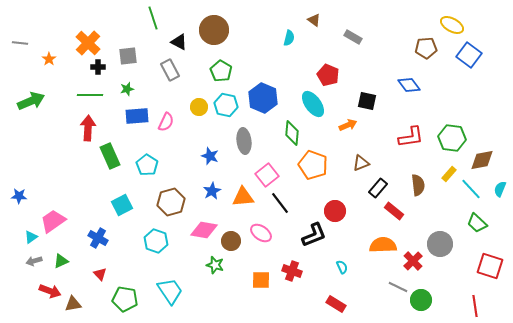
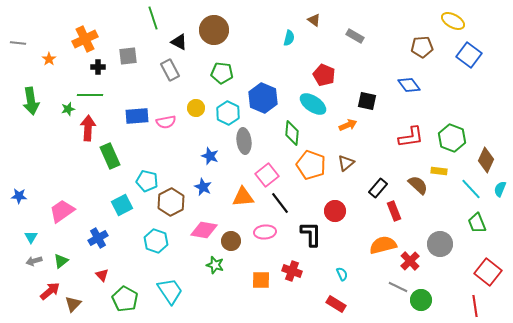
yellow ellipse at (452, 25): moved 1 px right, 4 px up
gray rectangle at (353, 37): moved 2 px right, 1 px up
gray line at (20, 43): moved 2 px left
orange cross at (88, 43): moved 3 px left, 4 px up; rotated 20 degrees clockwise
brown pentagon at (426, 48): moved 4 px left, 1 px up
green pentagon at (221, 71): moved 1 px right, 2 px down; rotated 25 degrees counterclockwise
red pentagon at (328, 75): moved 4 px left
green star at (127, 89): moved 59 px left, 20 px down
green arrow at (31, 101): rotated 104 degrees clockwise
cyan ellipse at (313, 104): rotated 20 degrees counterclockwise
cyan hexagon at (226, 105): moved 2 px right, 8 px down; rotated 15 degrees clockwise
yellow circle at (199, 107): moved 3 px left, 1 px down
pink semicircle at (166, 122): rotated 54 degrees clockwise
green hexagon at (452, 138): rotated 12 degrees clockwise
brown diamond at (482, 160): moved 4 px right; rotated 55 degrees counterclockwise
brown triangle at (361, 163): moved 15 px left; rotated 18 degrees counterclockwise
cyan pentagon at (147, 165): moved 16 px down; rotated 20 degrees counterclockwise
orange pentagon at (313, 165): moved 2 px left
yellow rectangle at (449, 174): moved 10 px left, 3 px up; rotated 56 degrees clockwise
brown semicircle at (418, 185): rotated 40 degrees counterclockwise
blue star at (212, 191): moved 9 px left, 4 px up; rotated 18 degrees counterclockwise
brown hexagon at (171, 202): rotated 12 degrees counterclockwise
red rectangle at (394, 211): rotated 30 degrees clockwise
pink trapezoid at (53, 221): moved 9 px right, 10 px up
green trapezoid at (477, 223): rotated 25 degrees clockwise
pink ellipse at (261, 233): moved 4 px right, 1 px up; rotated 40 degrees counterclockwise
black L-shape at (314, 235): moved 3 px left, 1 px up; rotated 68 degrees counterclockwise
cyan triangle at (31, 237): rotated 24 degrees counterclockwise
blue cross at (98, 238): rotated 30 degrees clockwise
orange semicircle at (383, 245): rotated 12 degrees counterclockwise
green triangle at (61, 261): rotated 14 degrees counterclockwise
red cross at (413, 261): moved 3 px left
red square at (490, 266): moved 2 px left, 6 px down; rotated 20 degrees clockwise
cyan semicircle at (342, 267): moved 7 px down
red triangle at (100, 274): moved 2 px right, 1 px down
red arrow at (50, 291): rotated 60 degrees counterclockwise
green pentagon at (125, 299): rotated 20 degrees clockwise
brown triangle at (73, 304): rotated 36 degrees counterclockwise
